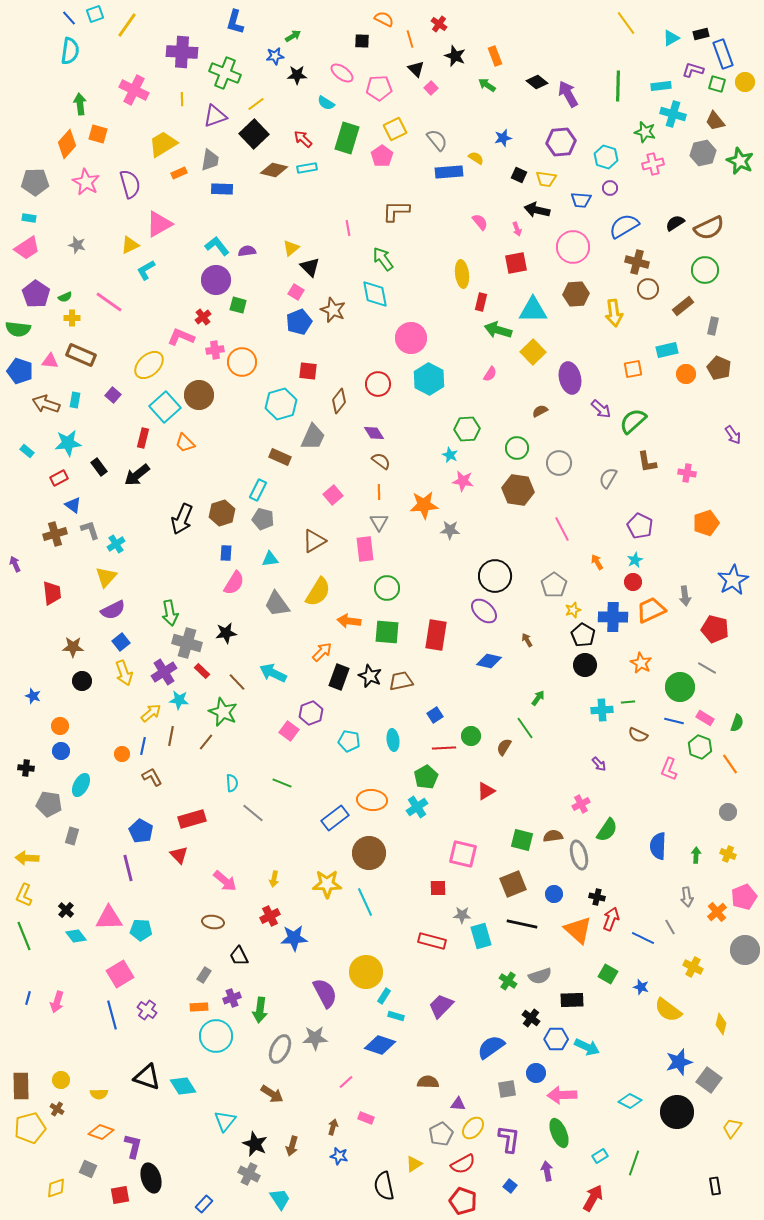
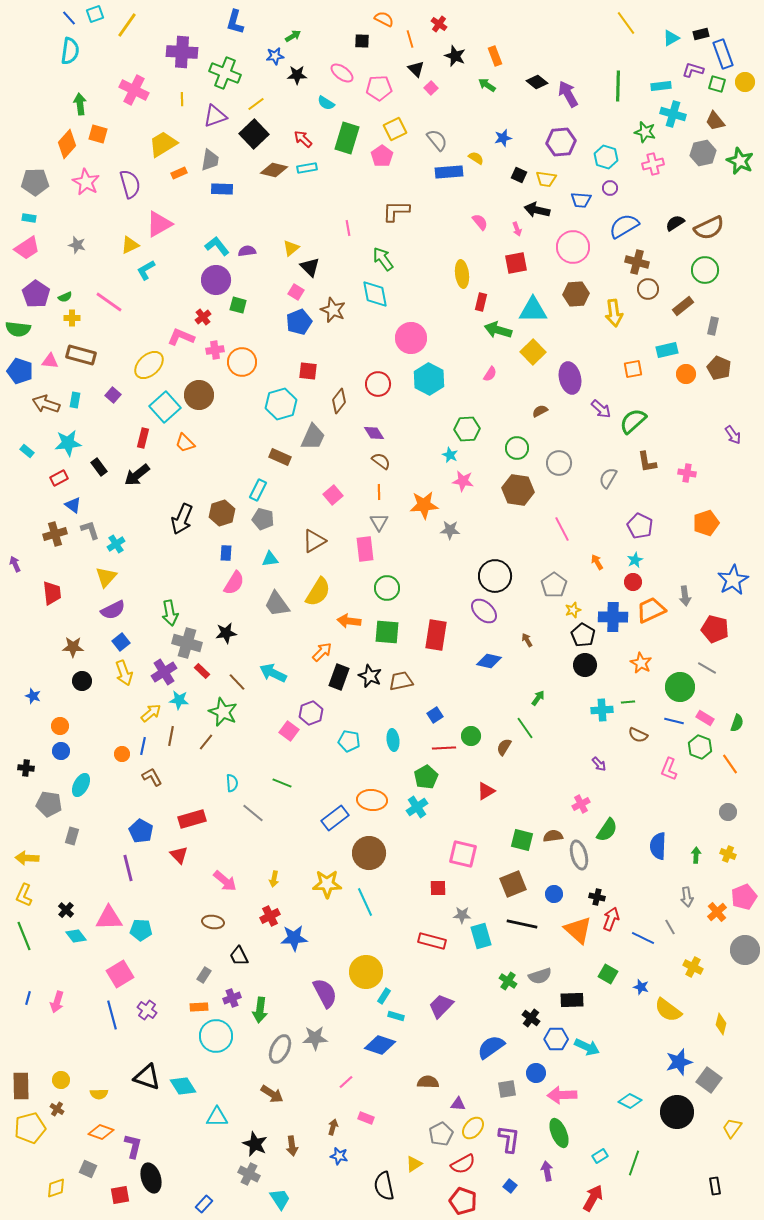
brown rectangle at (81, 355): rotated 8 degrees counterclockwise
cyan triangle at (225, 1121): moved 8 px left, 4 px up; rotated 50 degrees clockwise
brown arrow at (292, 1146): rotated 24 degrees counterclockwise
